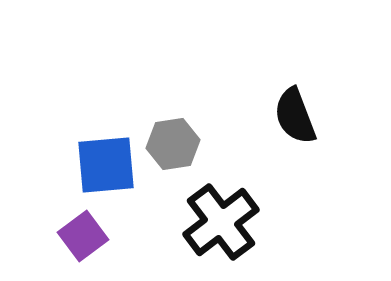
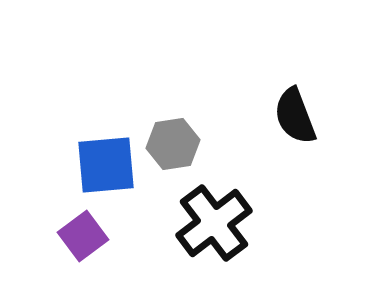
black cross: moved 7 px left, 1 px down
